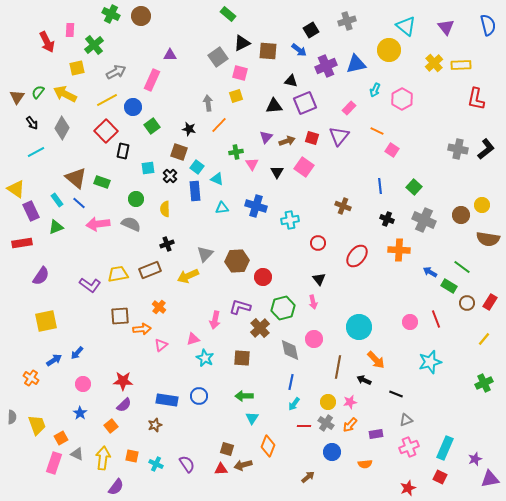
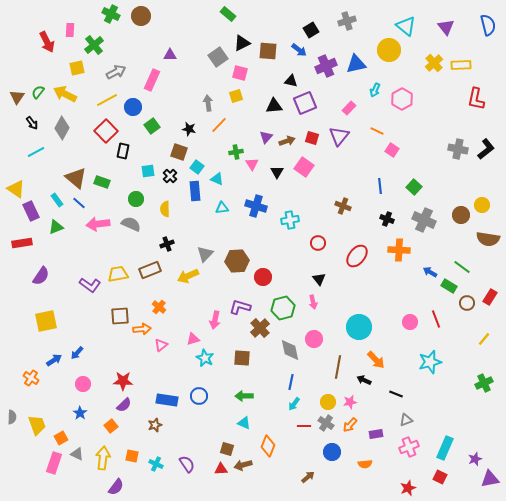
cyan square at (148, 168): moved 3 px down
red rectangle at (490, 302): moved 5 px up
cyan triangle at (252, 418): moved 8 px left, 5 px down; rotated 40 degrees counterclockwise
